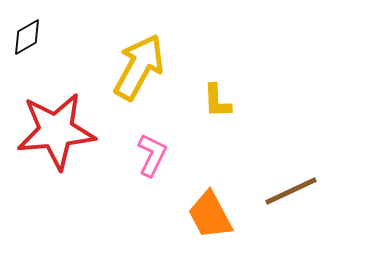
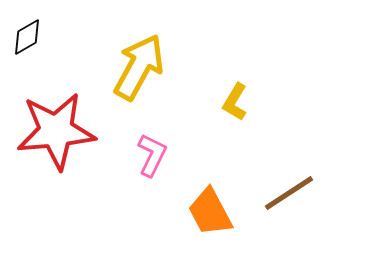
yellow L-shape: moved 18 px right, 1 px down; rotated 33 degrees clockwise
brown line: moved 2 px left, 2 px down; rotated 8 degrees counterclockwise
orange trapezoid: moved 3 px up
